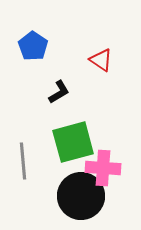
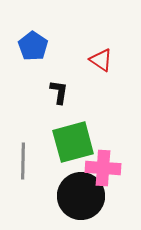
black L-shape: rotated 50 degrees counterclockwise
gray line: rotated 6 degrees clockwise
